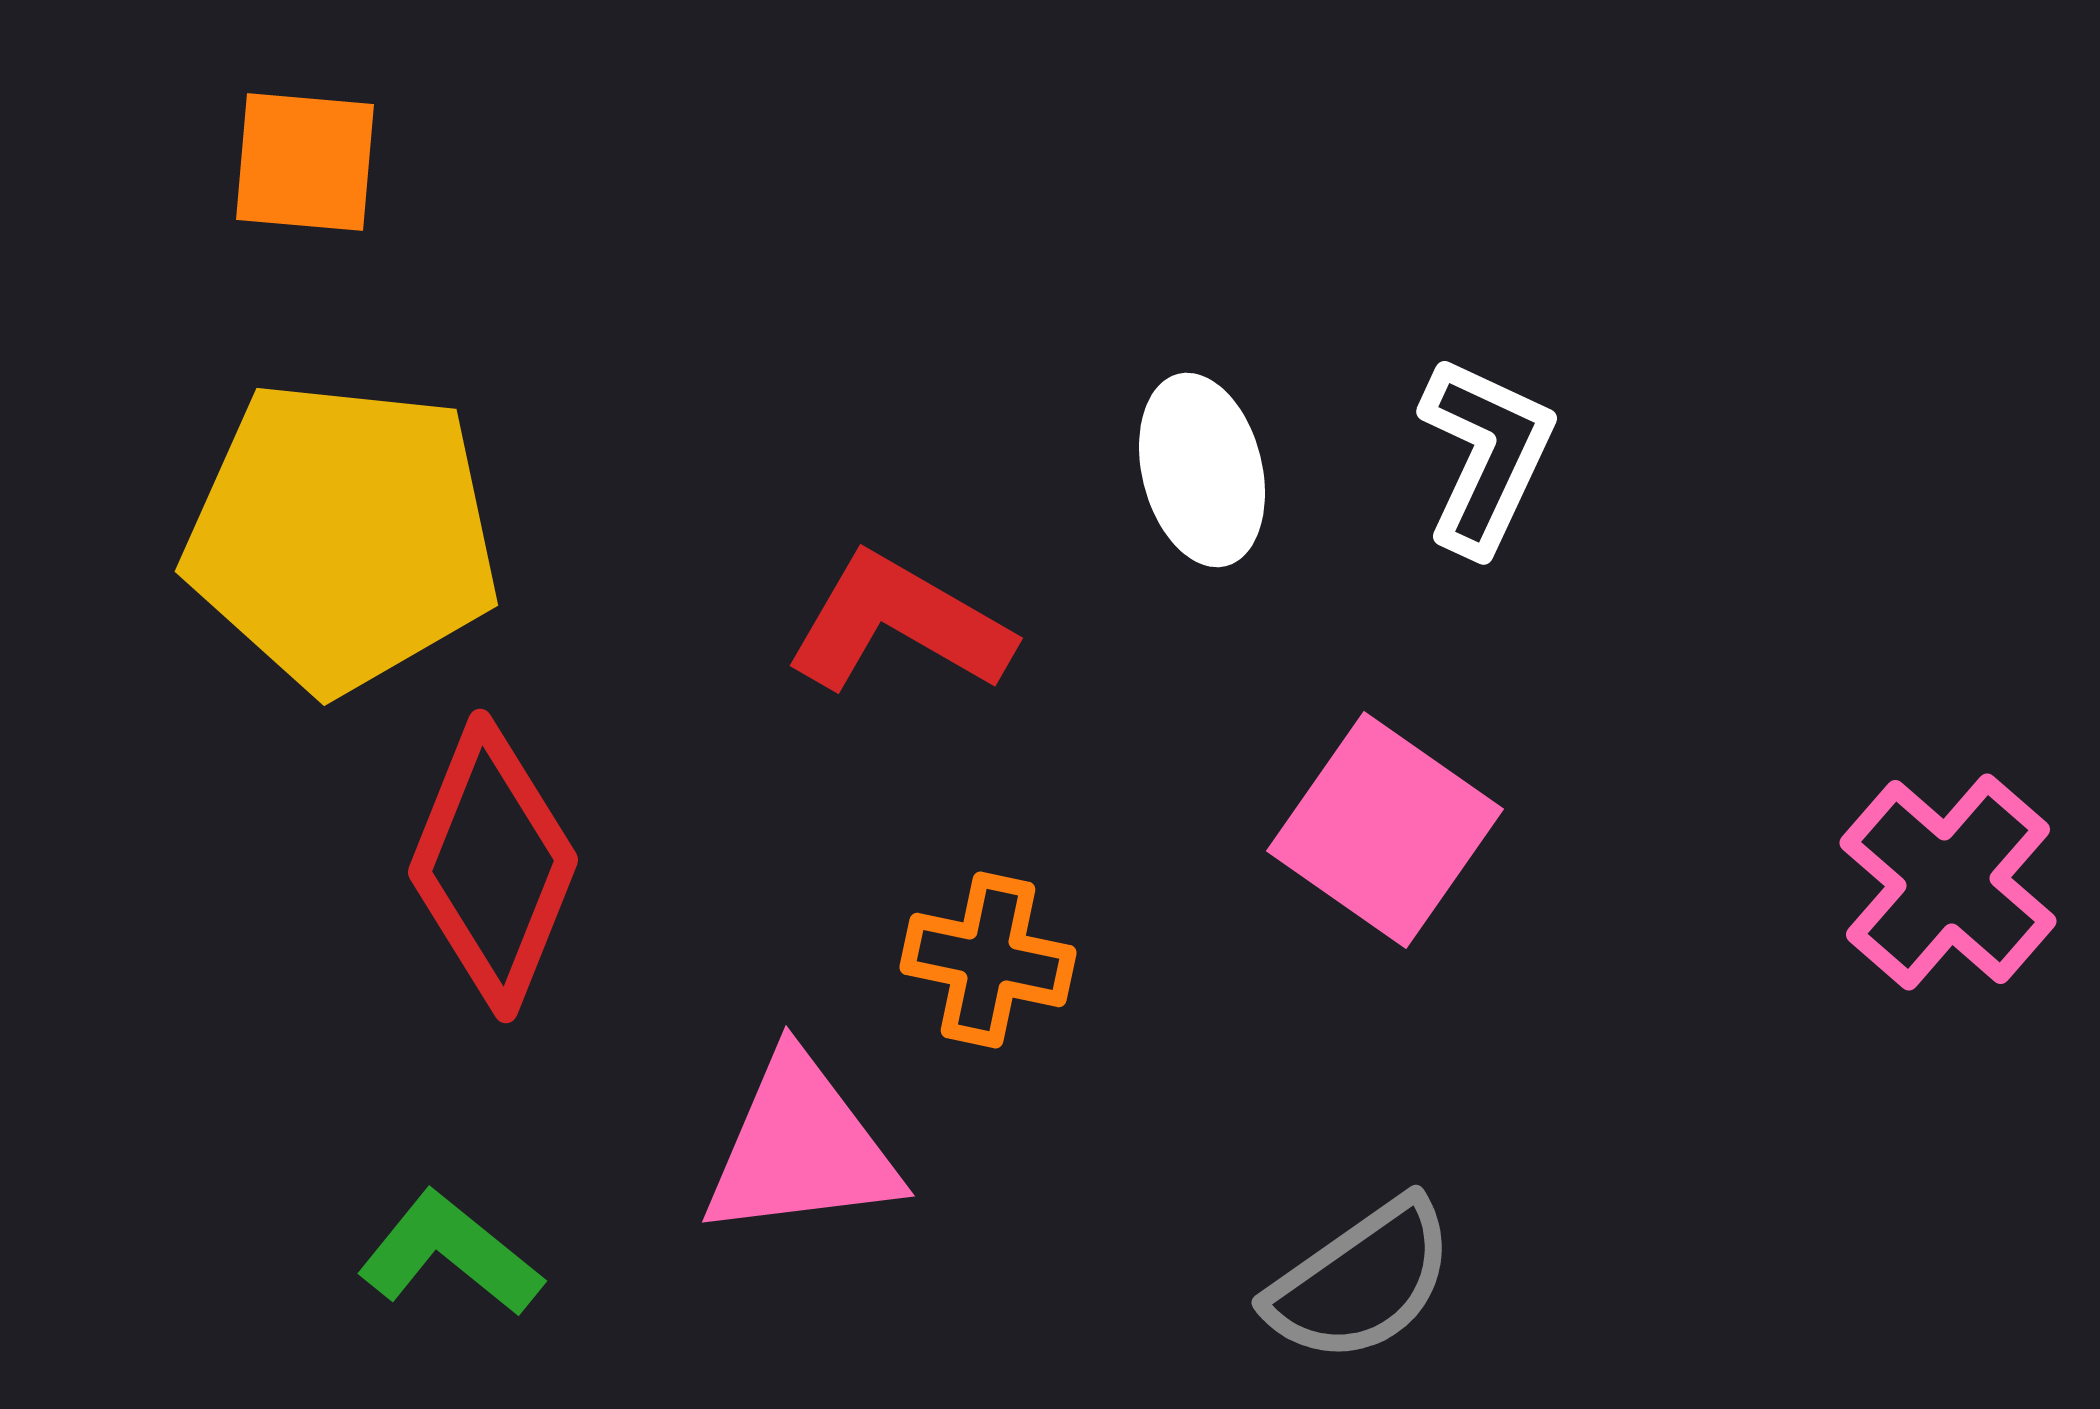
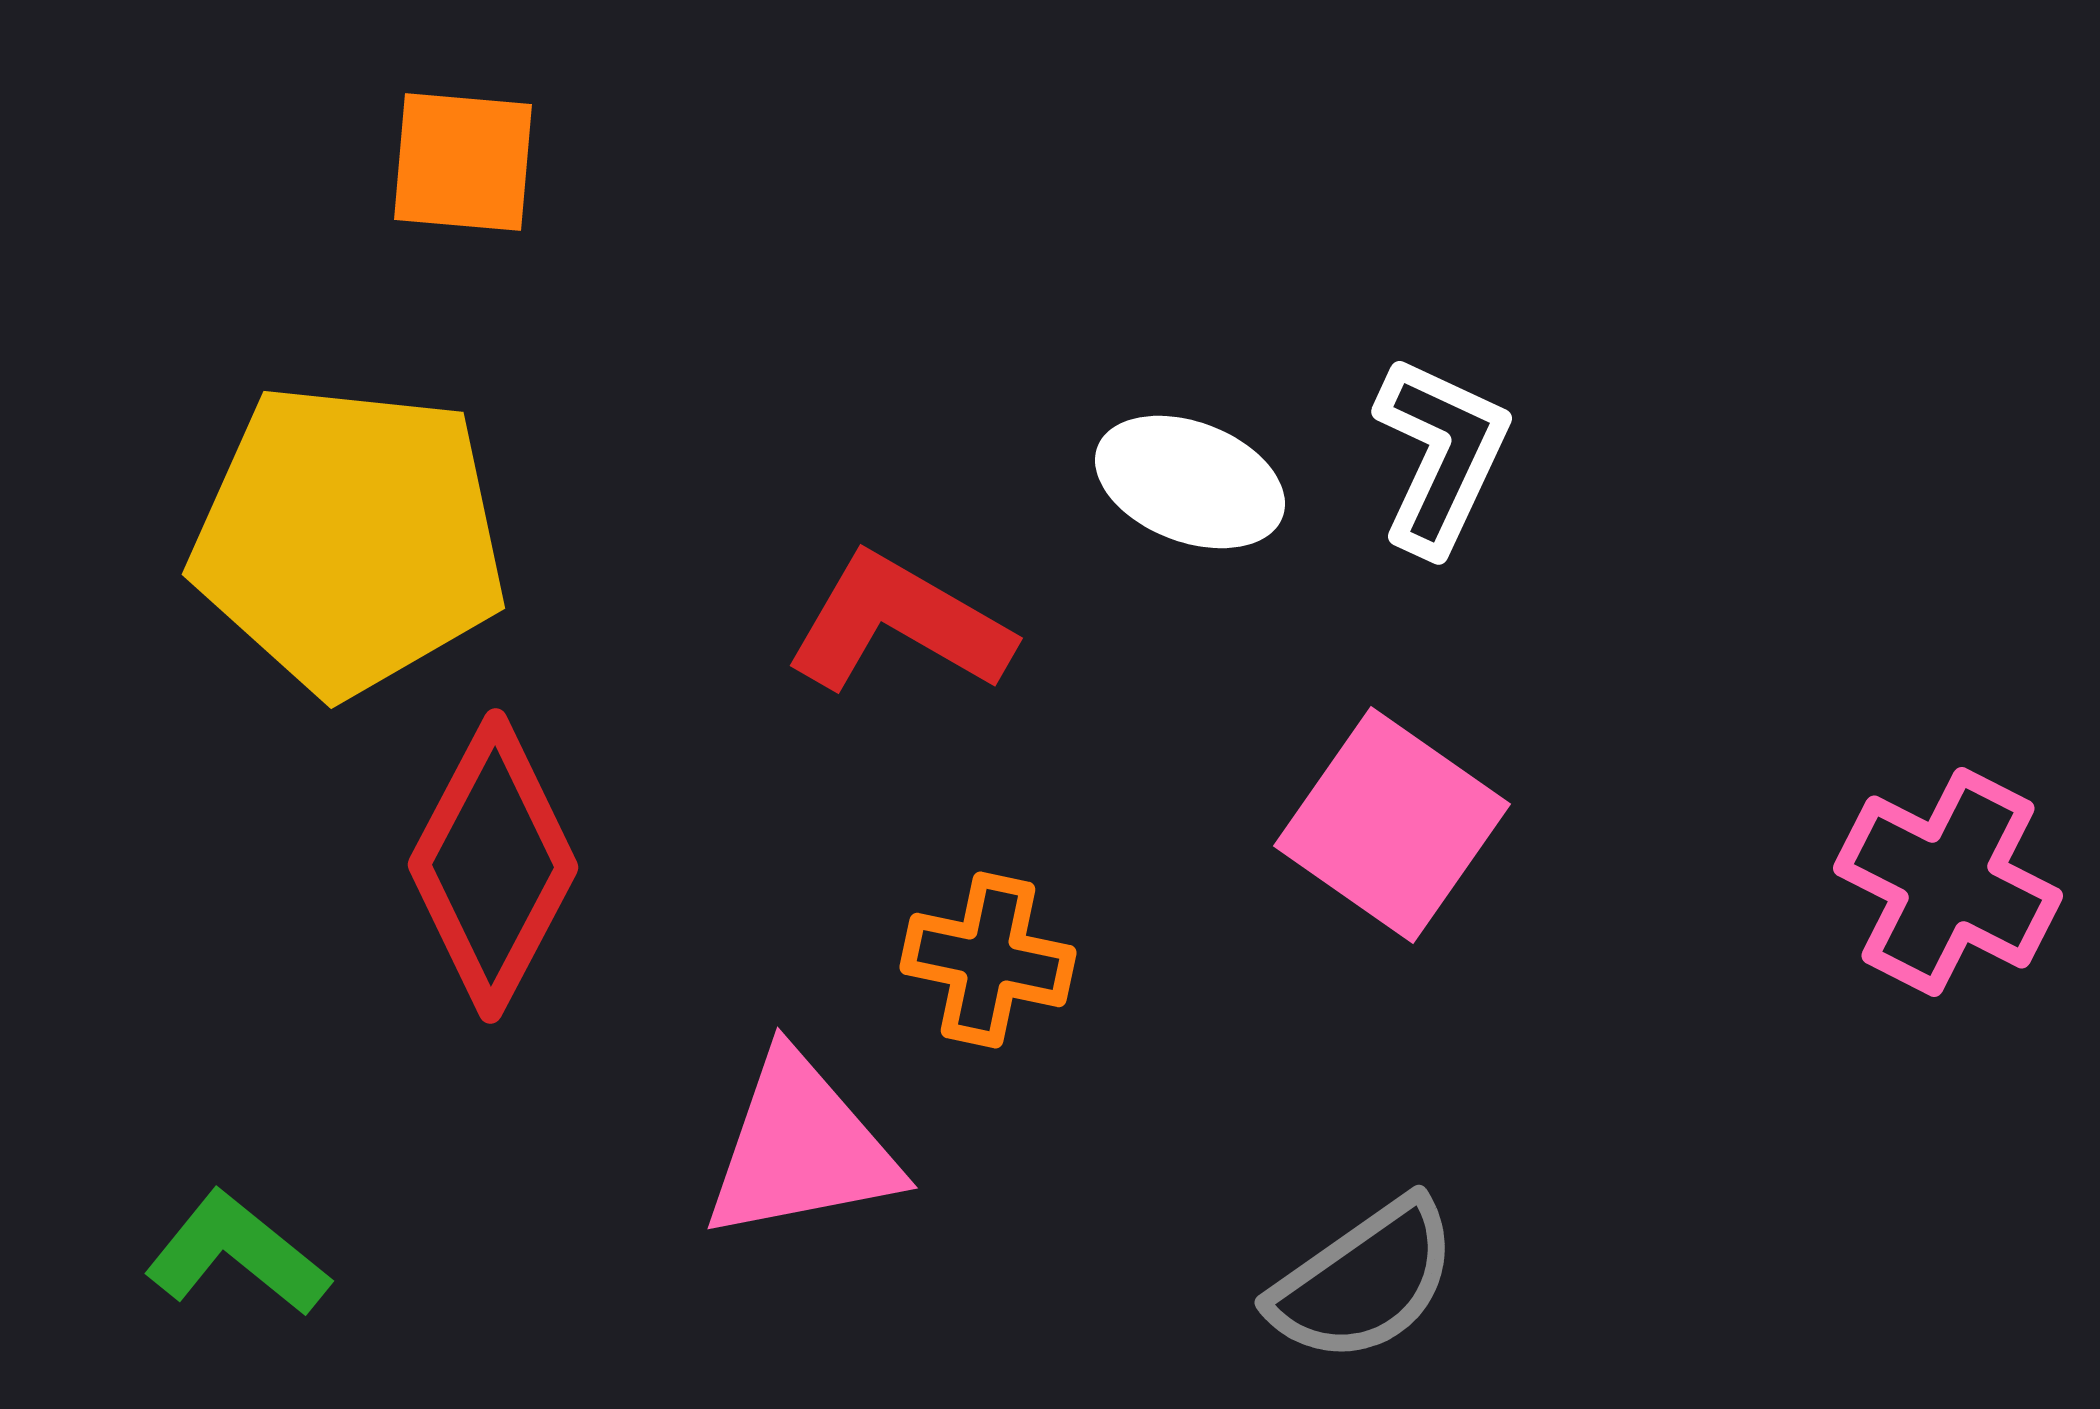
orange square: moved 158 px right
white L-shape: moved 45 px left
white ellipse: moved 12 px left, 12 px down; rotated 55 degrees counterclockwise
yellow pentagon: moved 7 px right, 3 px down
pink square: moved 7 px right, 5 px up
red diamond: rotated 6 degrees clockwise
pink cross: rotated 14 degrees counterclockwise
pink triangle: rotated 4 degrees counterclockwise
green L-shape: moved 213 px left
gray semicircle: moved 3 px right
